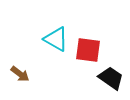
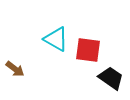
brown arrow: moved 5 px left, 5 px up
